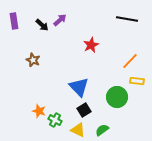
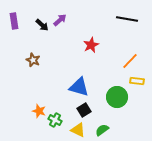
blue triangle: rotated 30 degrees counterclockwise
